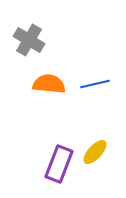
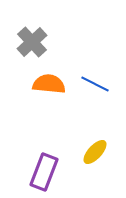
gray cross: moved 3 px right, 2 px down; rotated 16 degrees clockwise
blue line: rotated 40 degrees clockwise
purple rectangle: moved 15 px left, 8 px down
